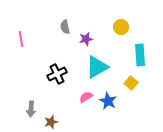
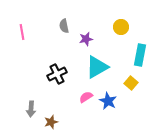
gray semicircle: moved 1 px left, 1 px up
pink line: moved 1 px right, 7 px up
cyan rectangle: rotated 15 degrees clockwise
